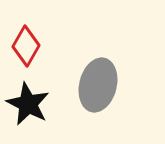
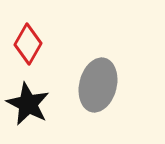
red diamond: moved 2 px right, 2 px up
